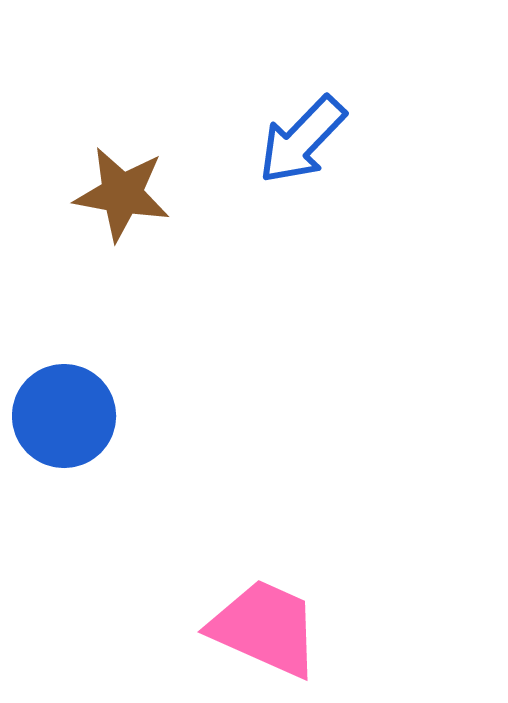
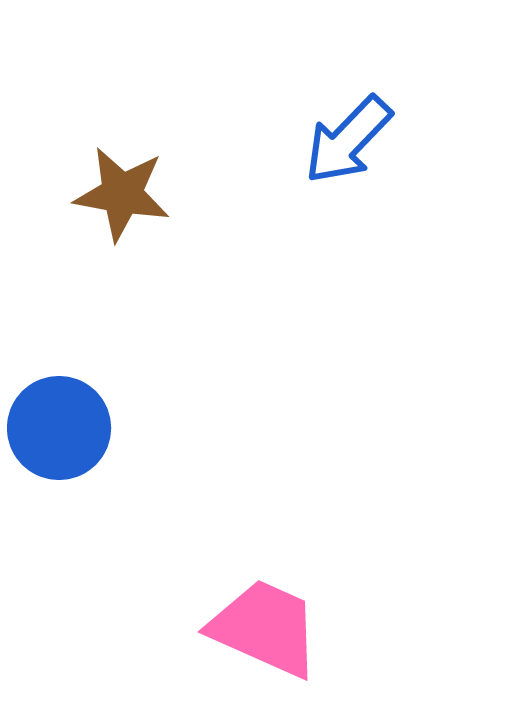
blue arrow: moved 46 px right
blue circle: moved 5 px left, 12 px down
